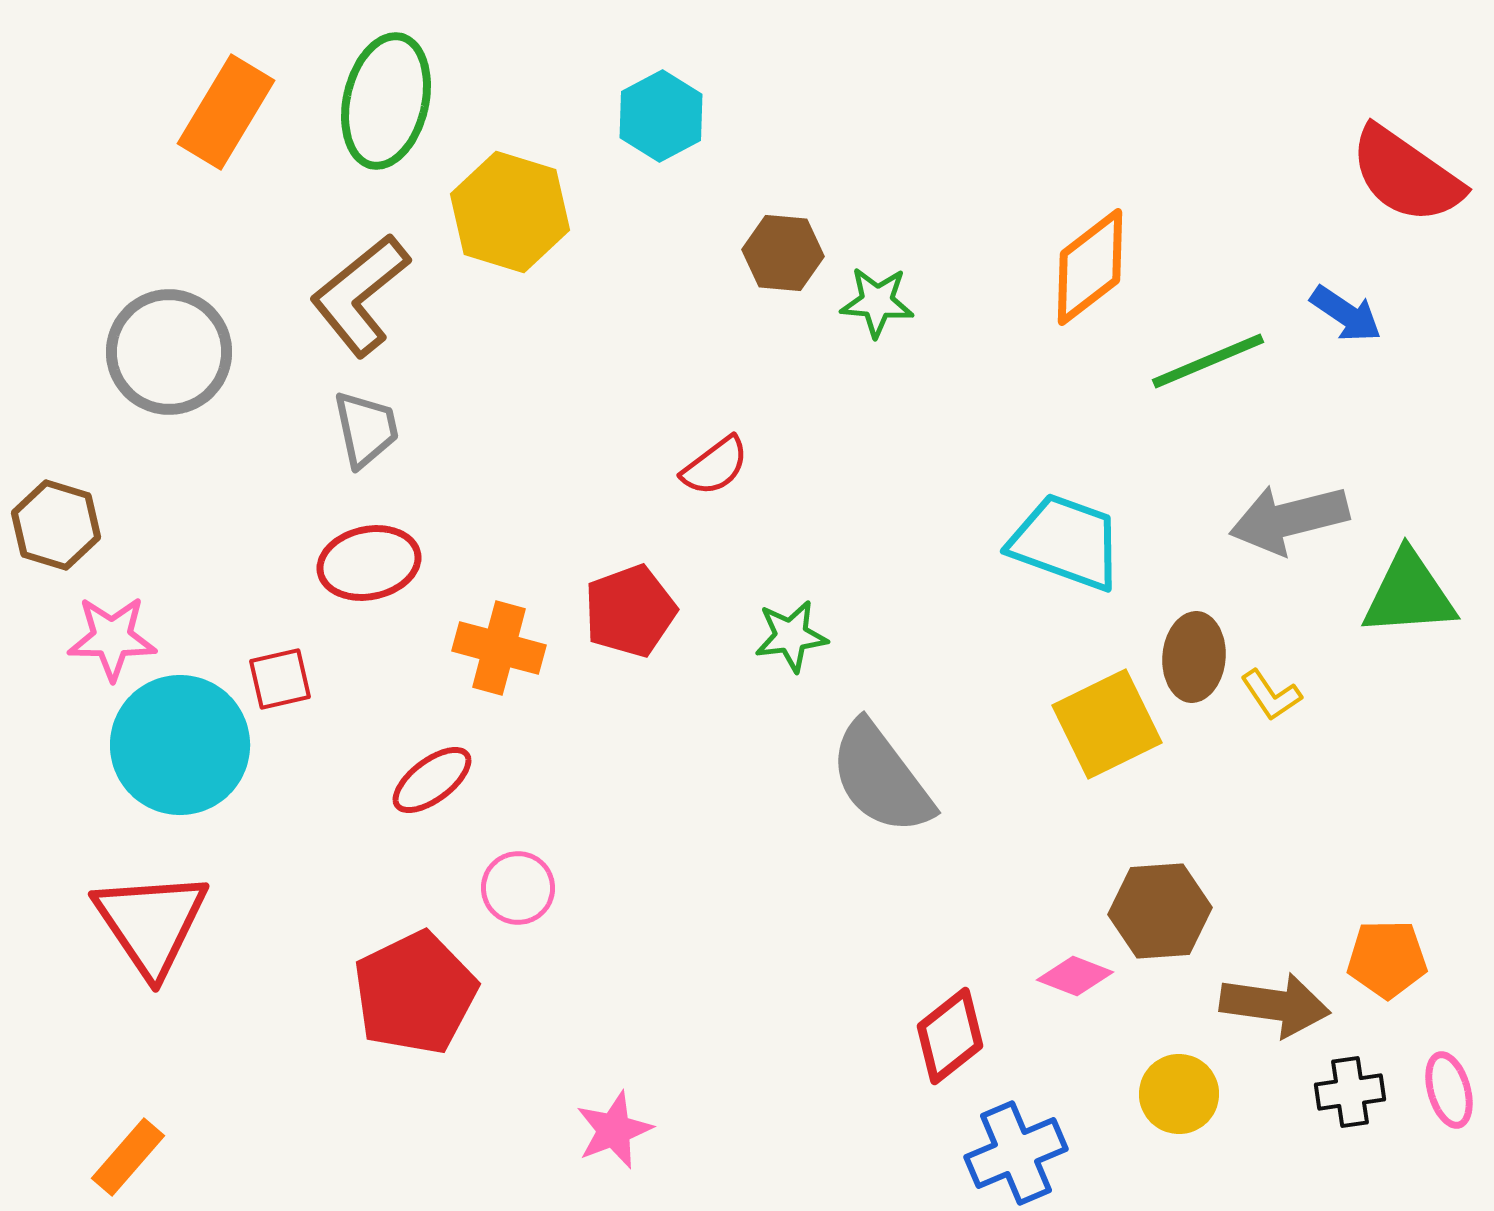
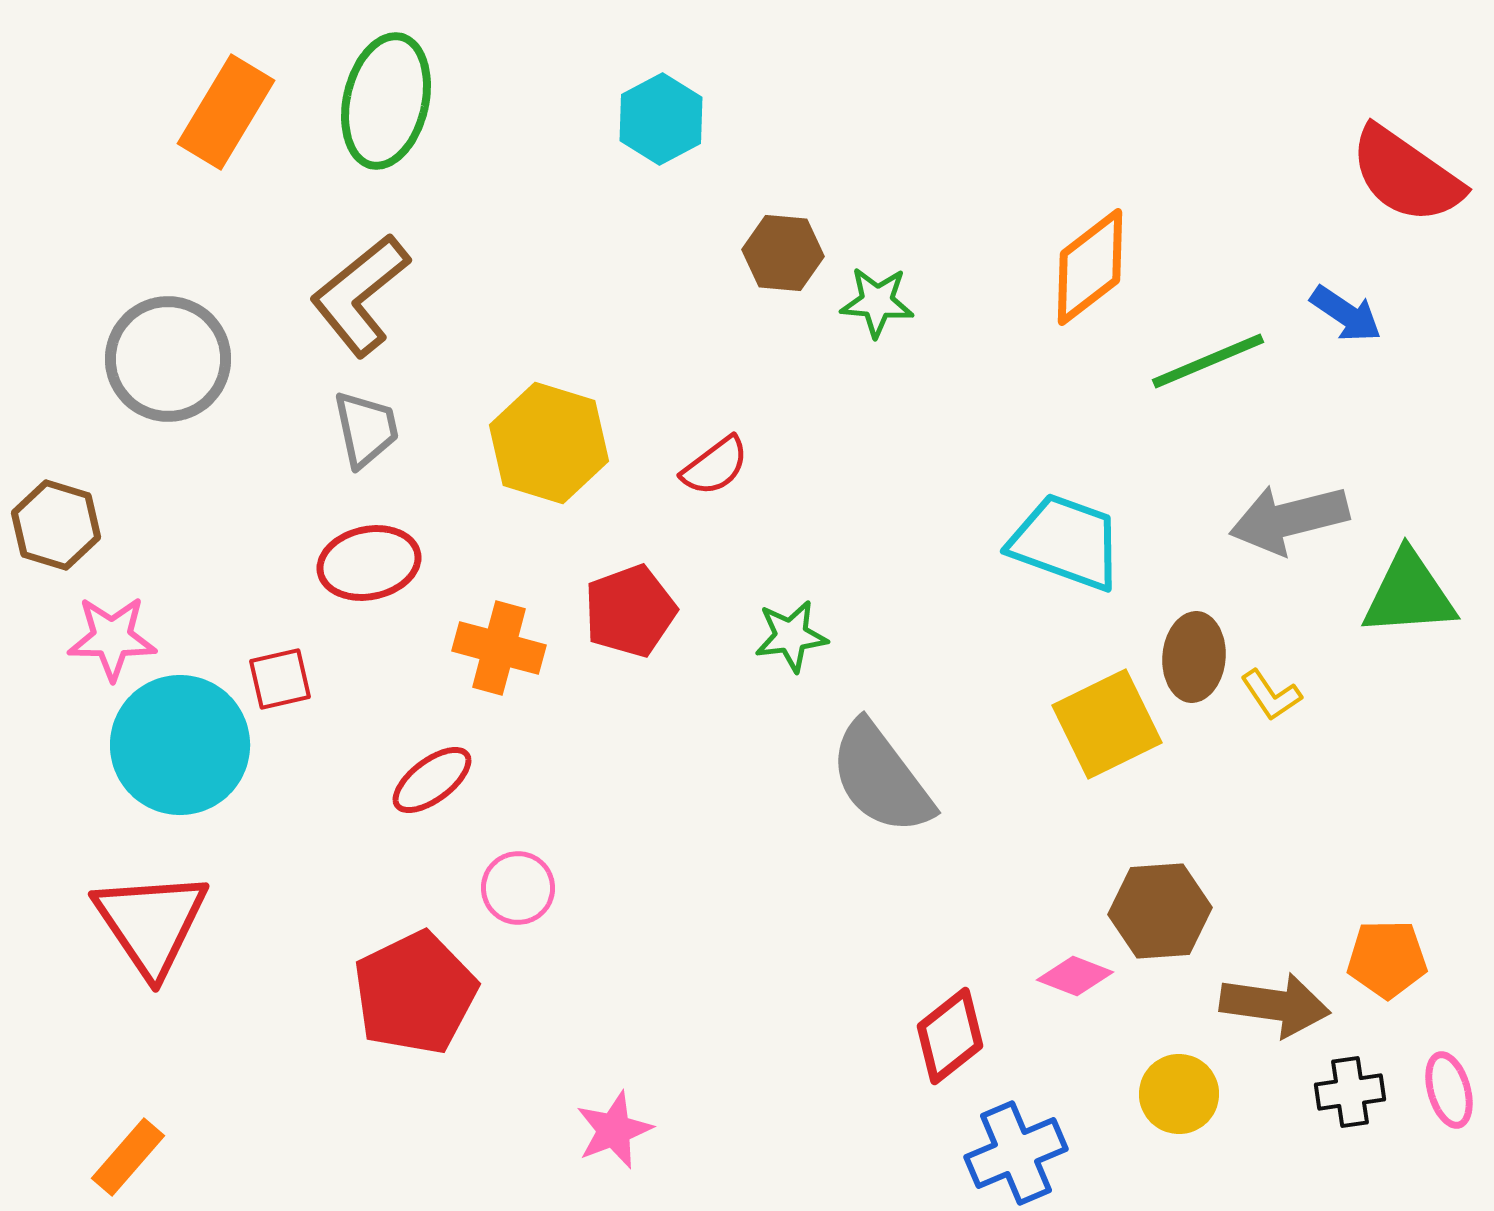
cyan hexagon at (661, 116): moved 3 px down
yellow hexagon at (510, 212): moved 39 px right, 231 px down
gray circle at (169, 352): moved 1 px left, 7 px down
